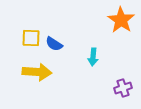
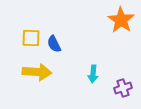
blue semicircle: rotated 30 degrees clockwise
cyan arrow: moved 17 px down
